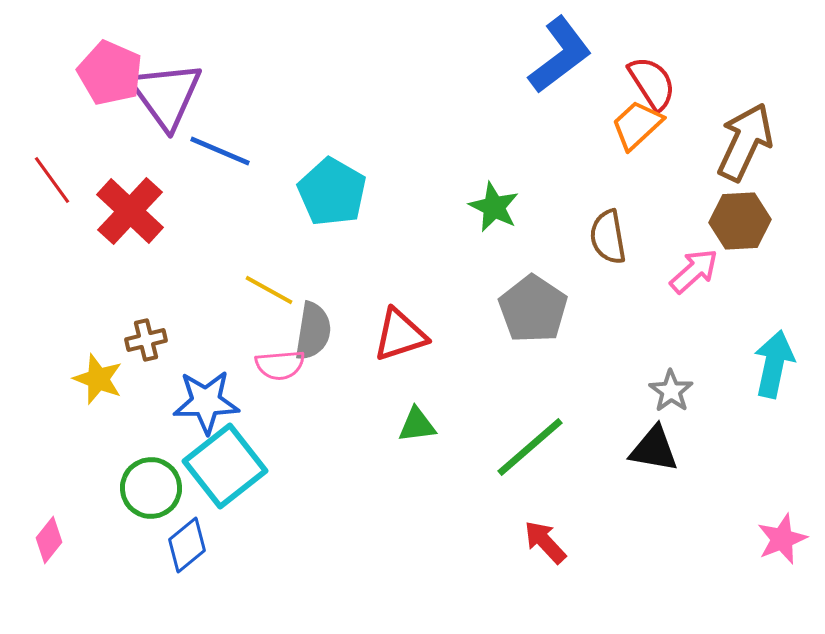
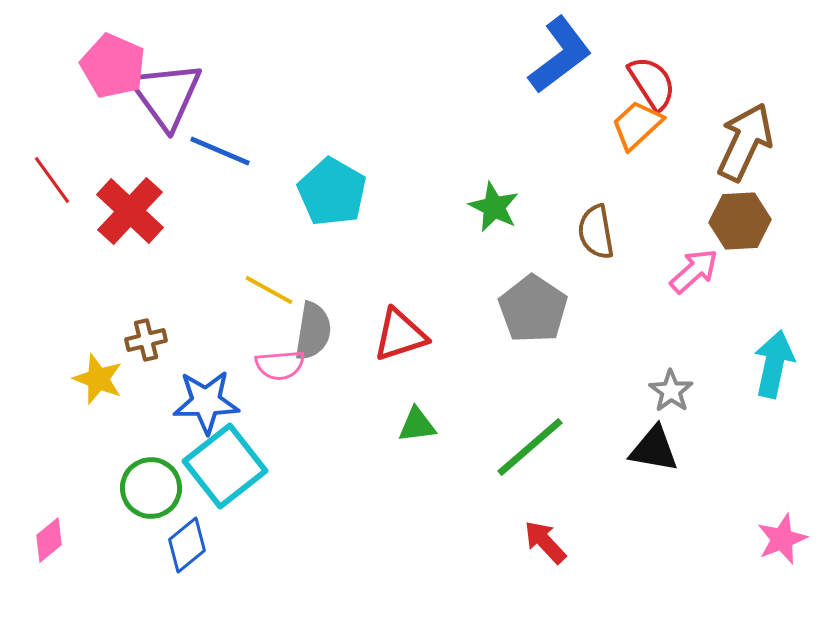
pink pentagon: moved 3 px right, 7 px up
brown semicircle: moved 12 px left, 5 px up
pink diamond: rotated 12 degrees clockwise
